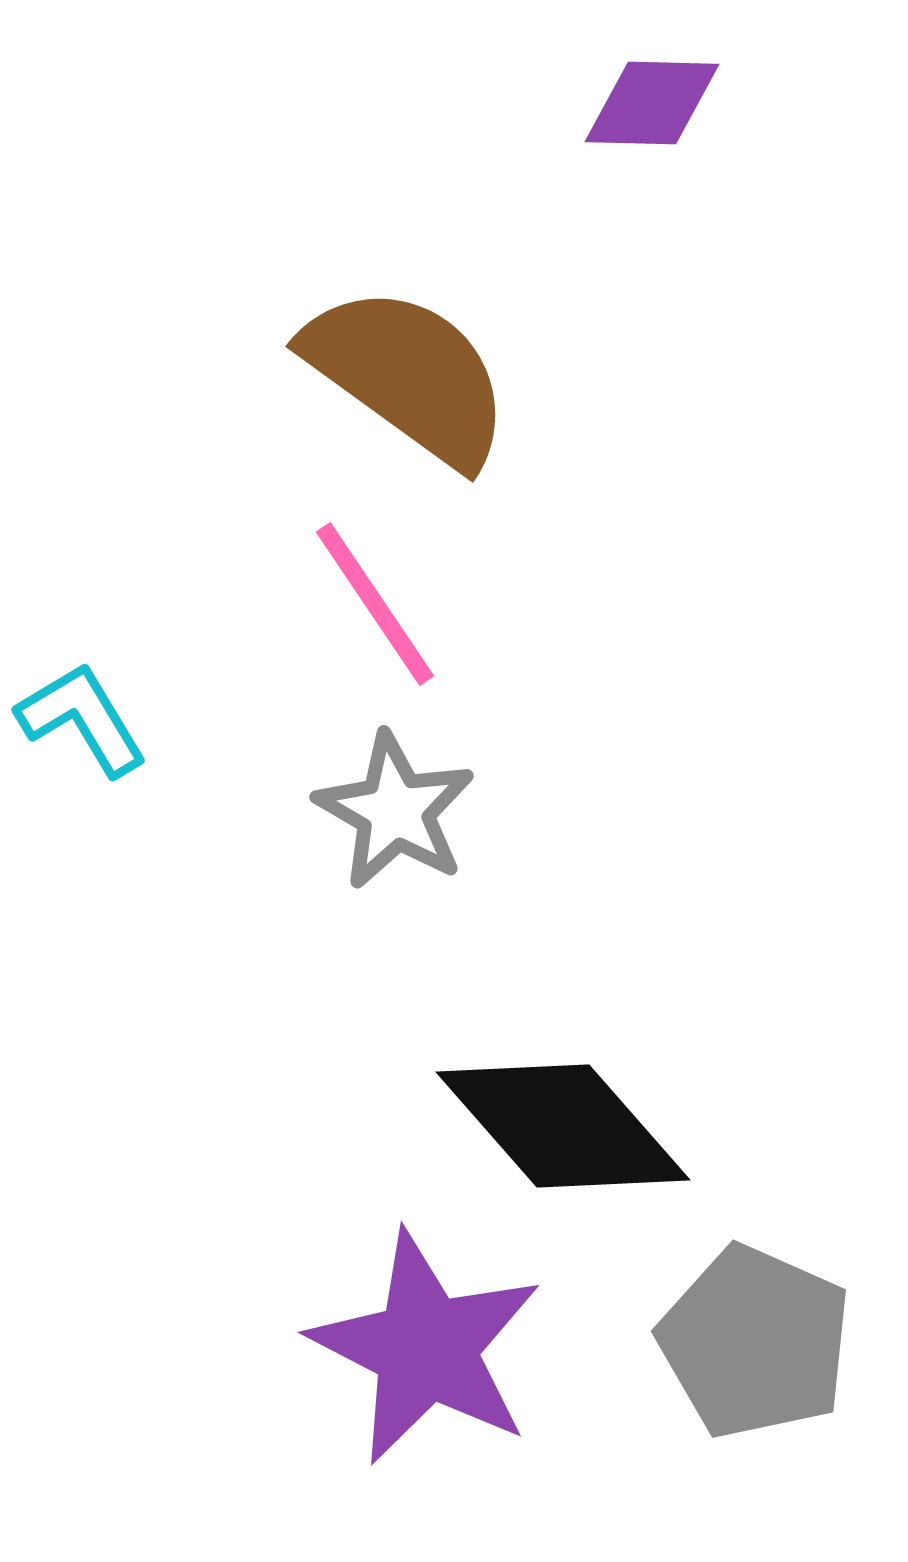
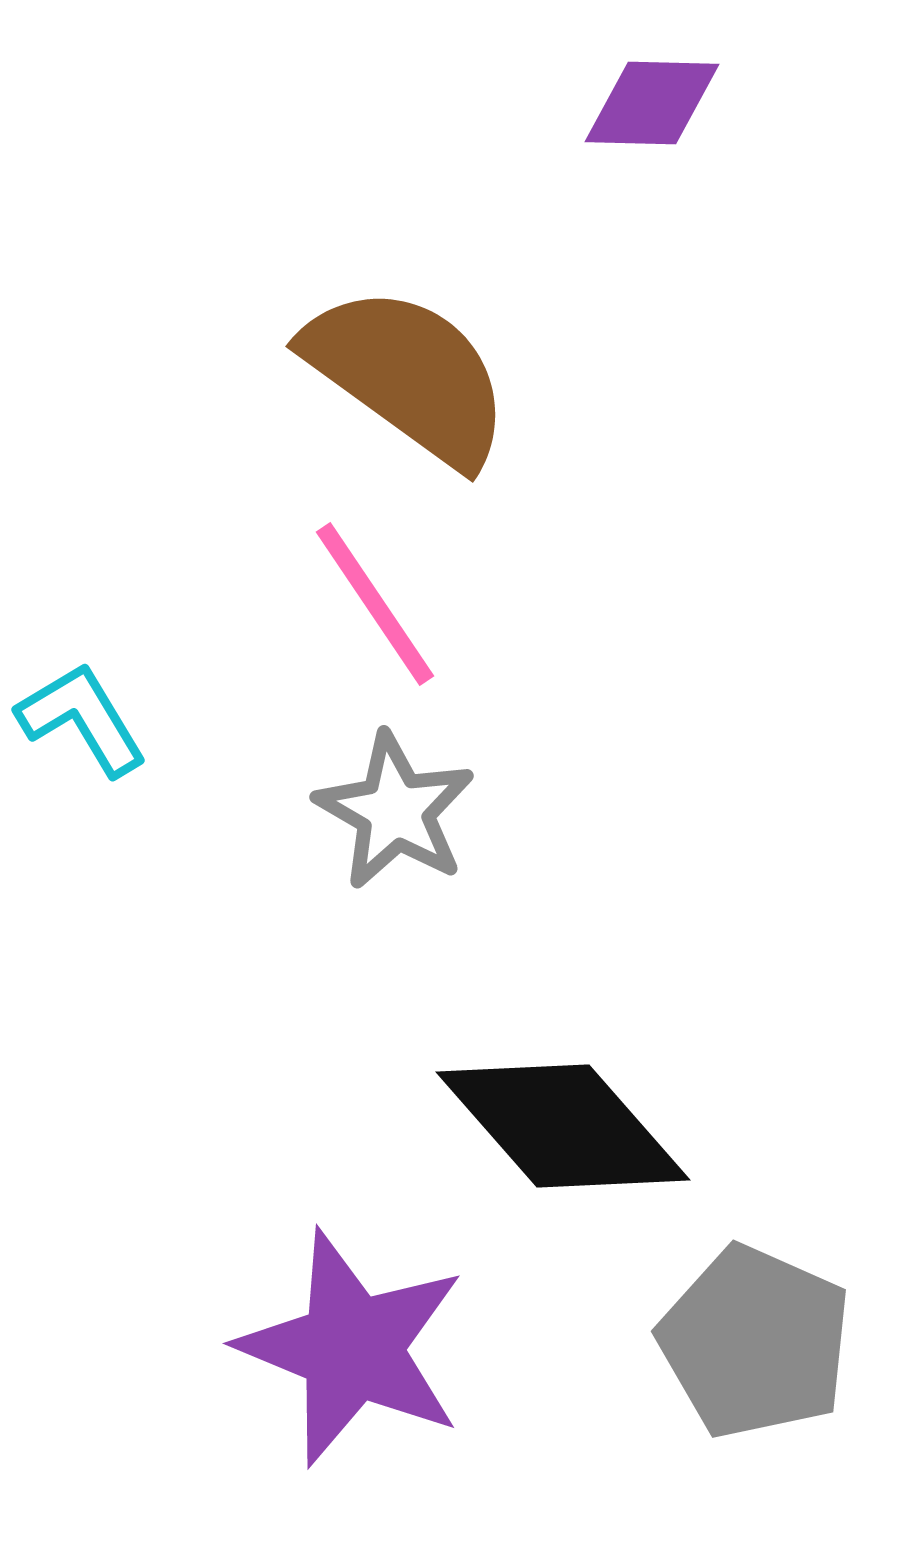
purple star: moved 74 px left; rotated 5 degrees counterclockwise
